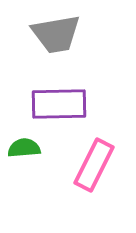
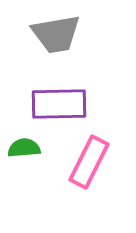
pink rectangle: moved 5 px left, 3 px up
